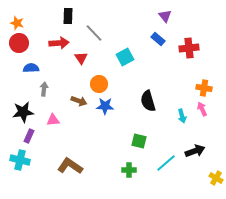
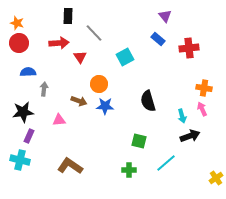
red triangle: moved 1 px left, 1 px up
blue semicircle: moved 3 px left, 4 px down
pink triangle: moved 6 px right
black arrow: moved 5 px left, 15 px up
yellow cross: rotated 24 degrees clockwise
